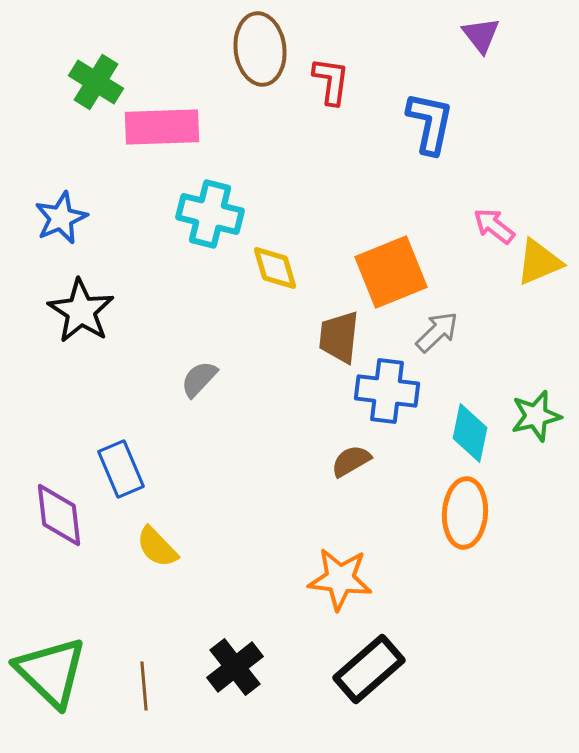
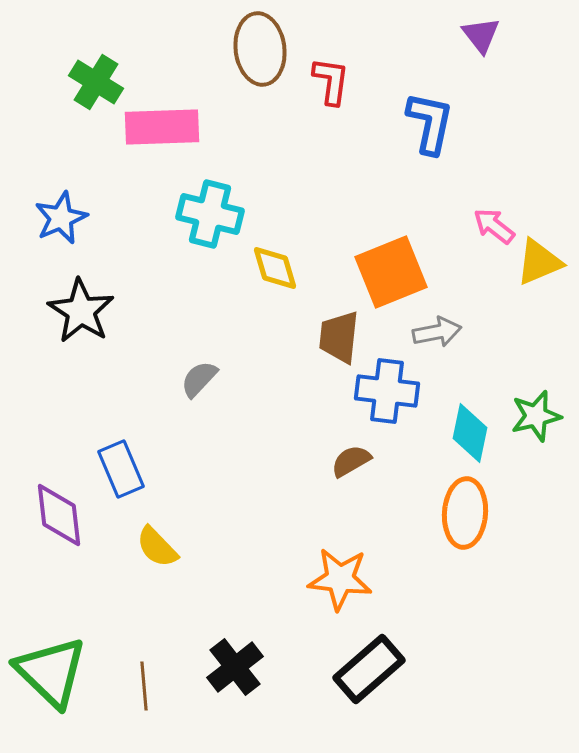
gray arrow: rotated 33 degrees clockwise
